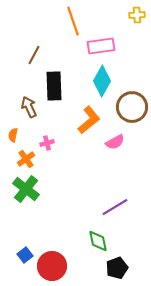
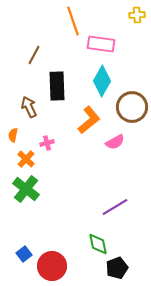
pink rectangle: moved 2 px up; rotated 16 degrees clockwise
black rectangle: moved 3 px right
orange cross: rotated 12 degrees counterclockwise
green diamond: moved 3 px down
blue square: moved 1 px left, 1 px up
